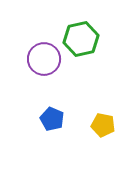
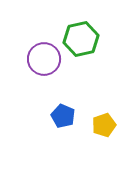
blue pentagon: moved 11 px right, 3 px up
yellow pentagon: moved 1 px right; rotated 30 degrees counterclockwise
